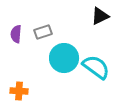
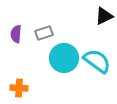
black triangle: moved 4 px right
gray rectangle: moved 1 px right, 1 px down
cyan semicircle: moved 1 px right, 6 px up
orange cross: moved 3 px up
